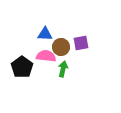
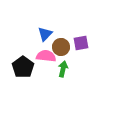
blue triangle: rotated 49 degrees counterclockwise
black pentagon: moved 1 px right
